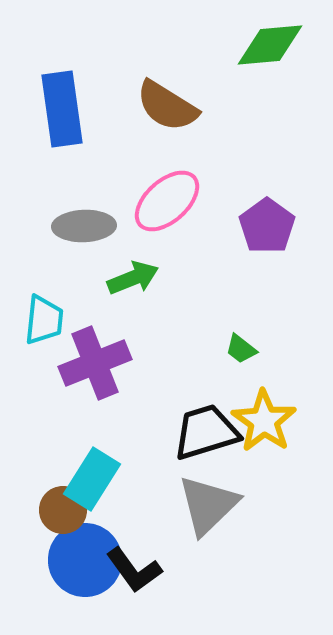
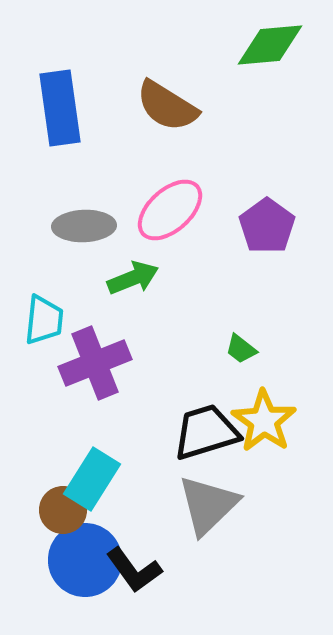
blue rectangle: moved 2 px left, 1 px up
pink ellipse: moved 3 px right, 9 px down
